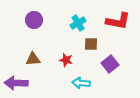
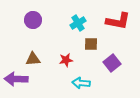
purple circle: moved 1 px left
red star: rotated 24 degrees counterclockwise
purple square: moved 2 px right, 1 px up
purple arrow: moved 4 px up
